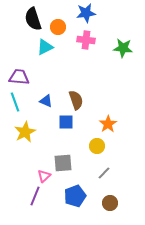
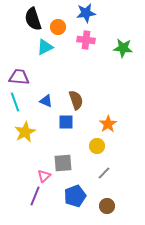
brown circle: moved 3 px left, 3 px down
